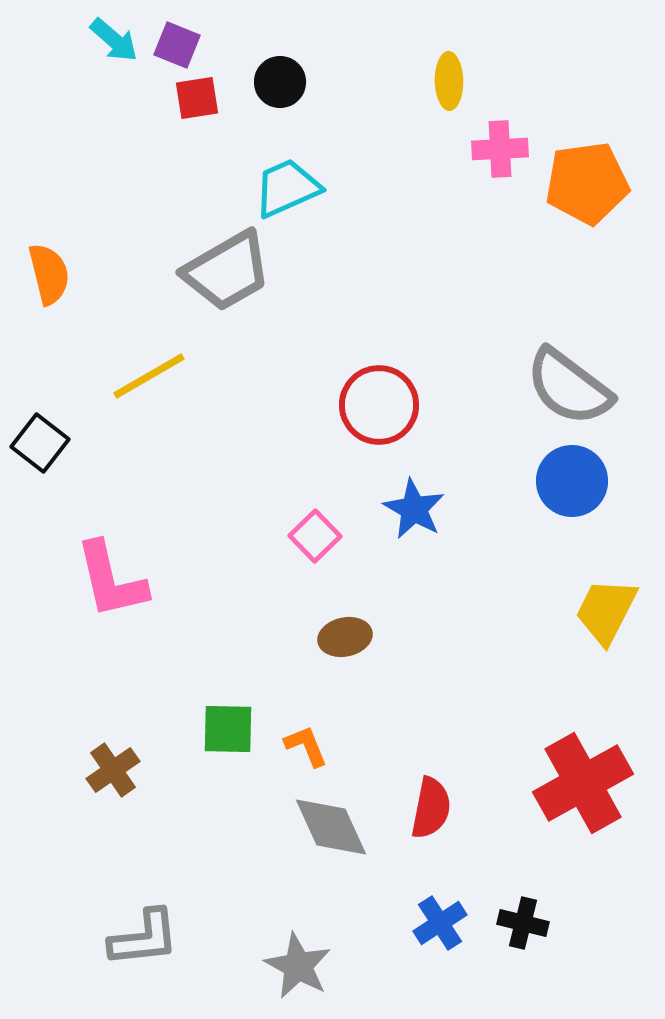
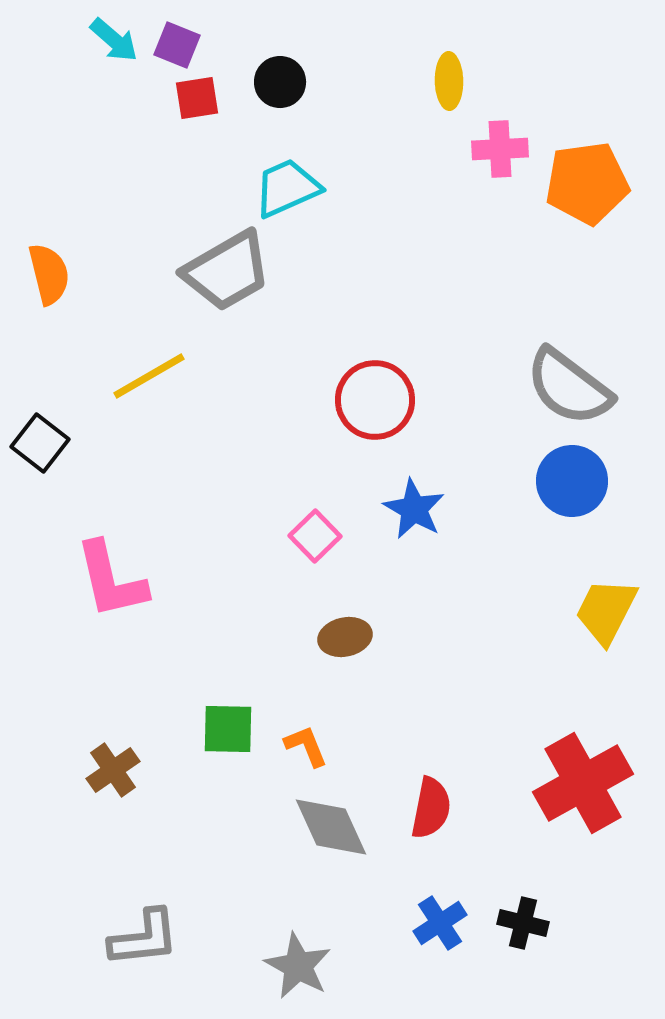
red circle: moved 4 px left, 5 px up
